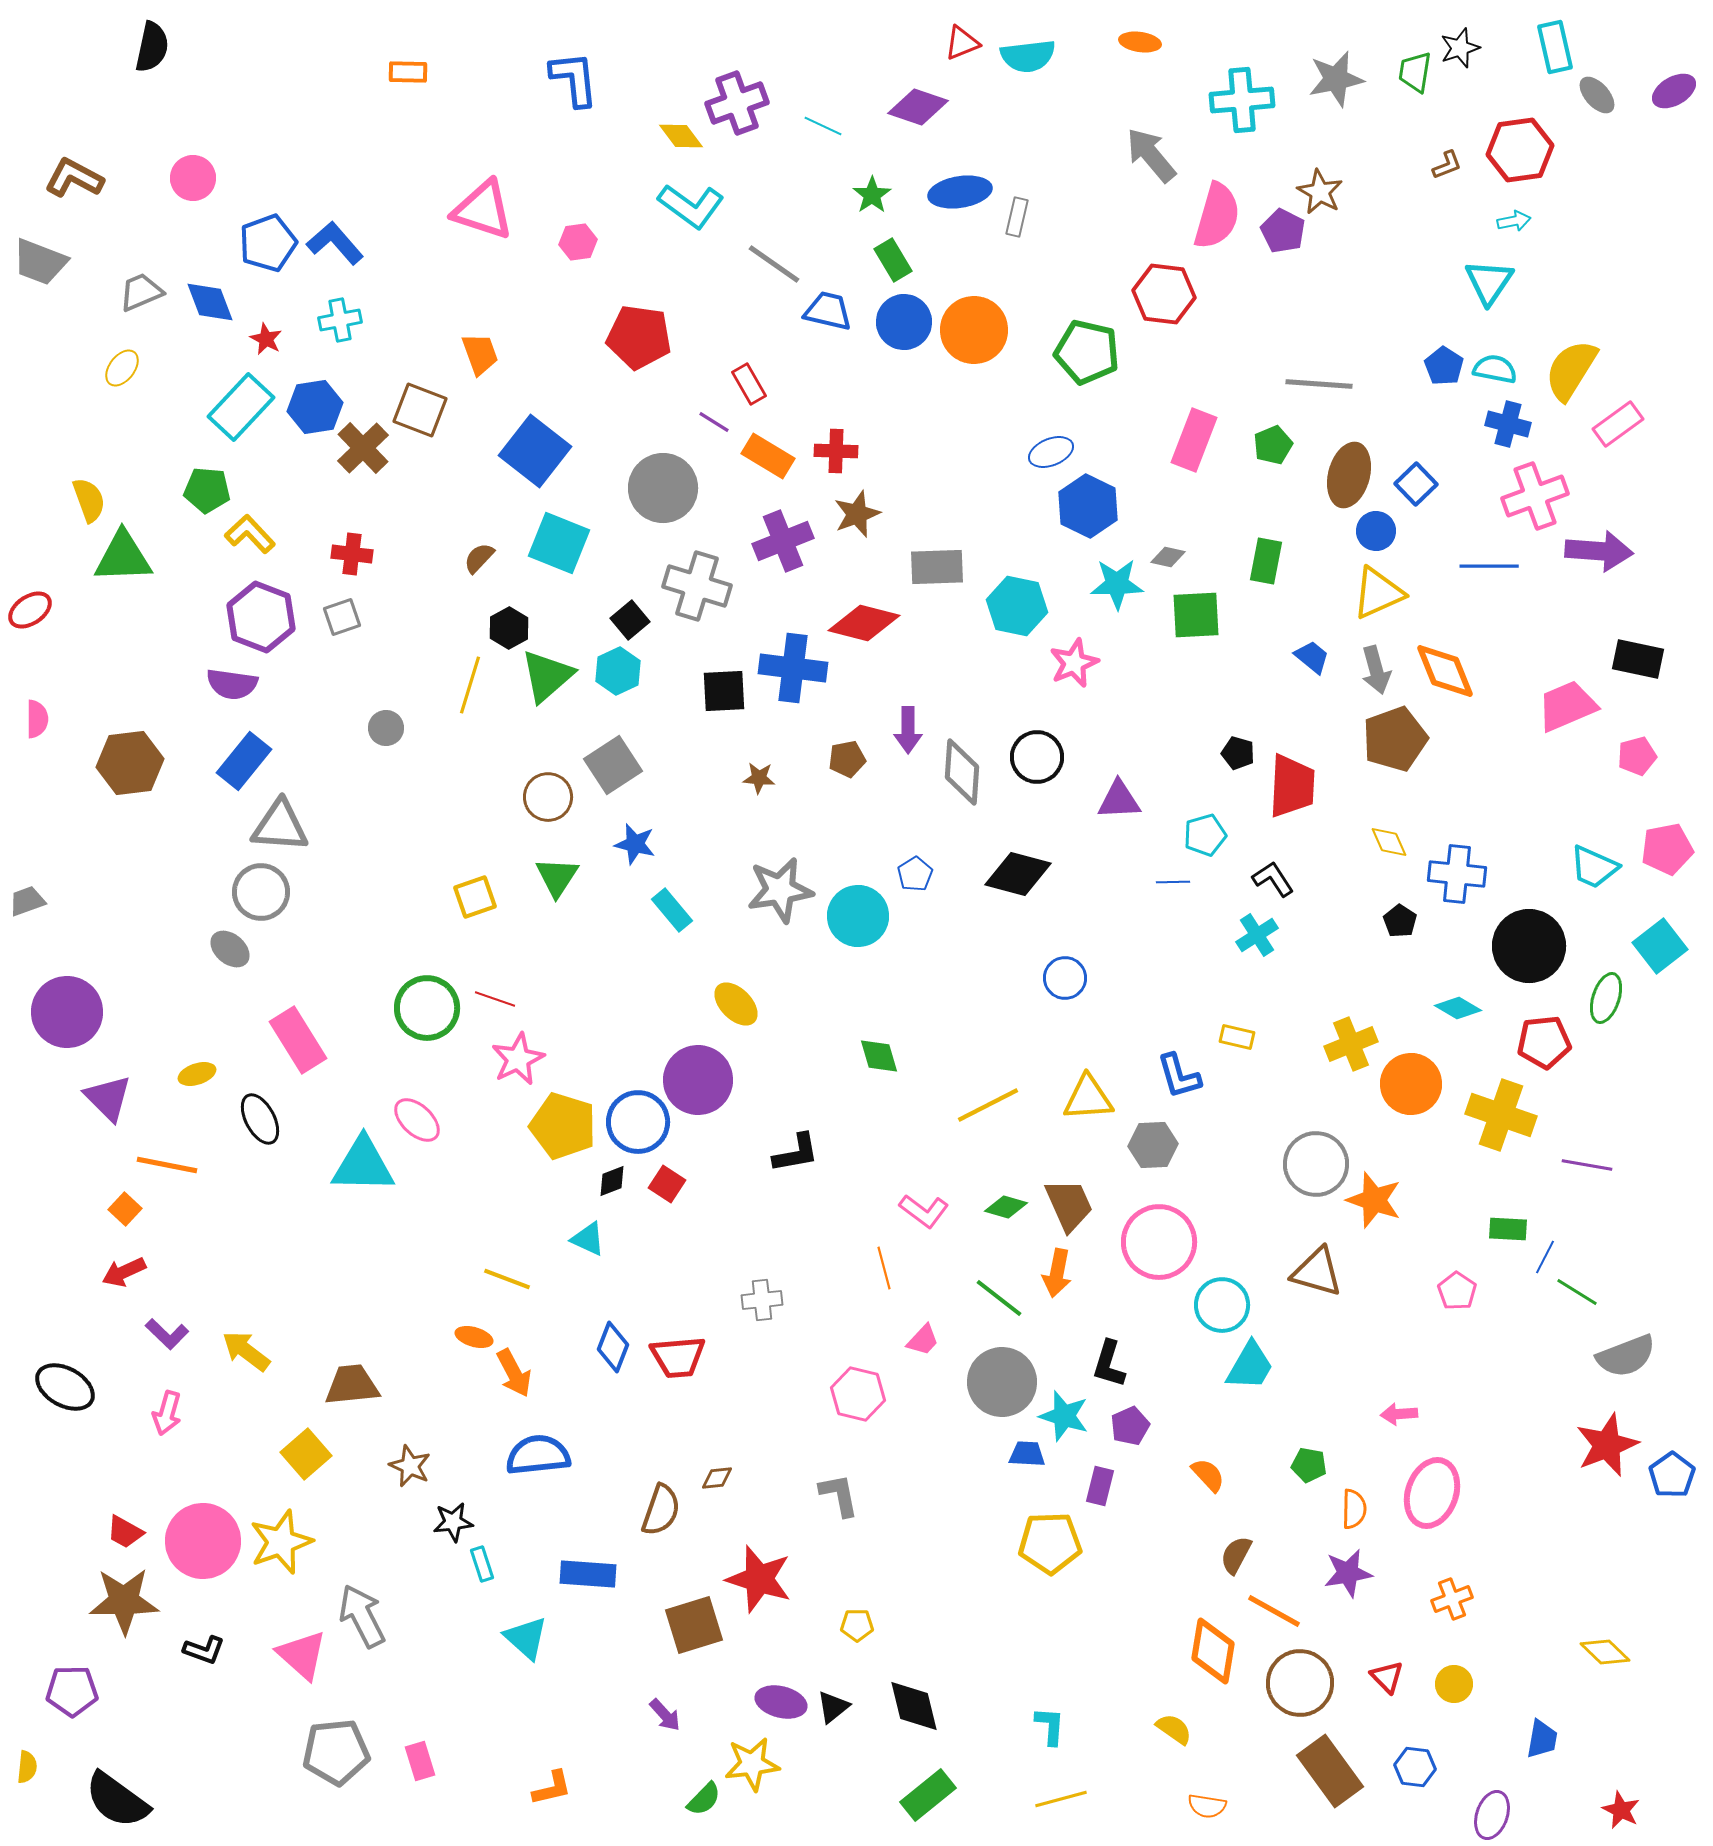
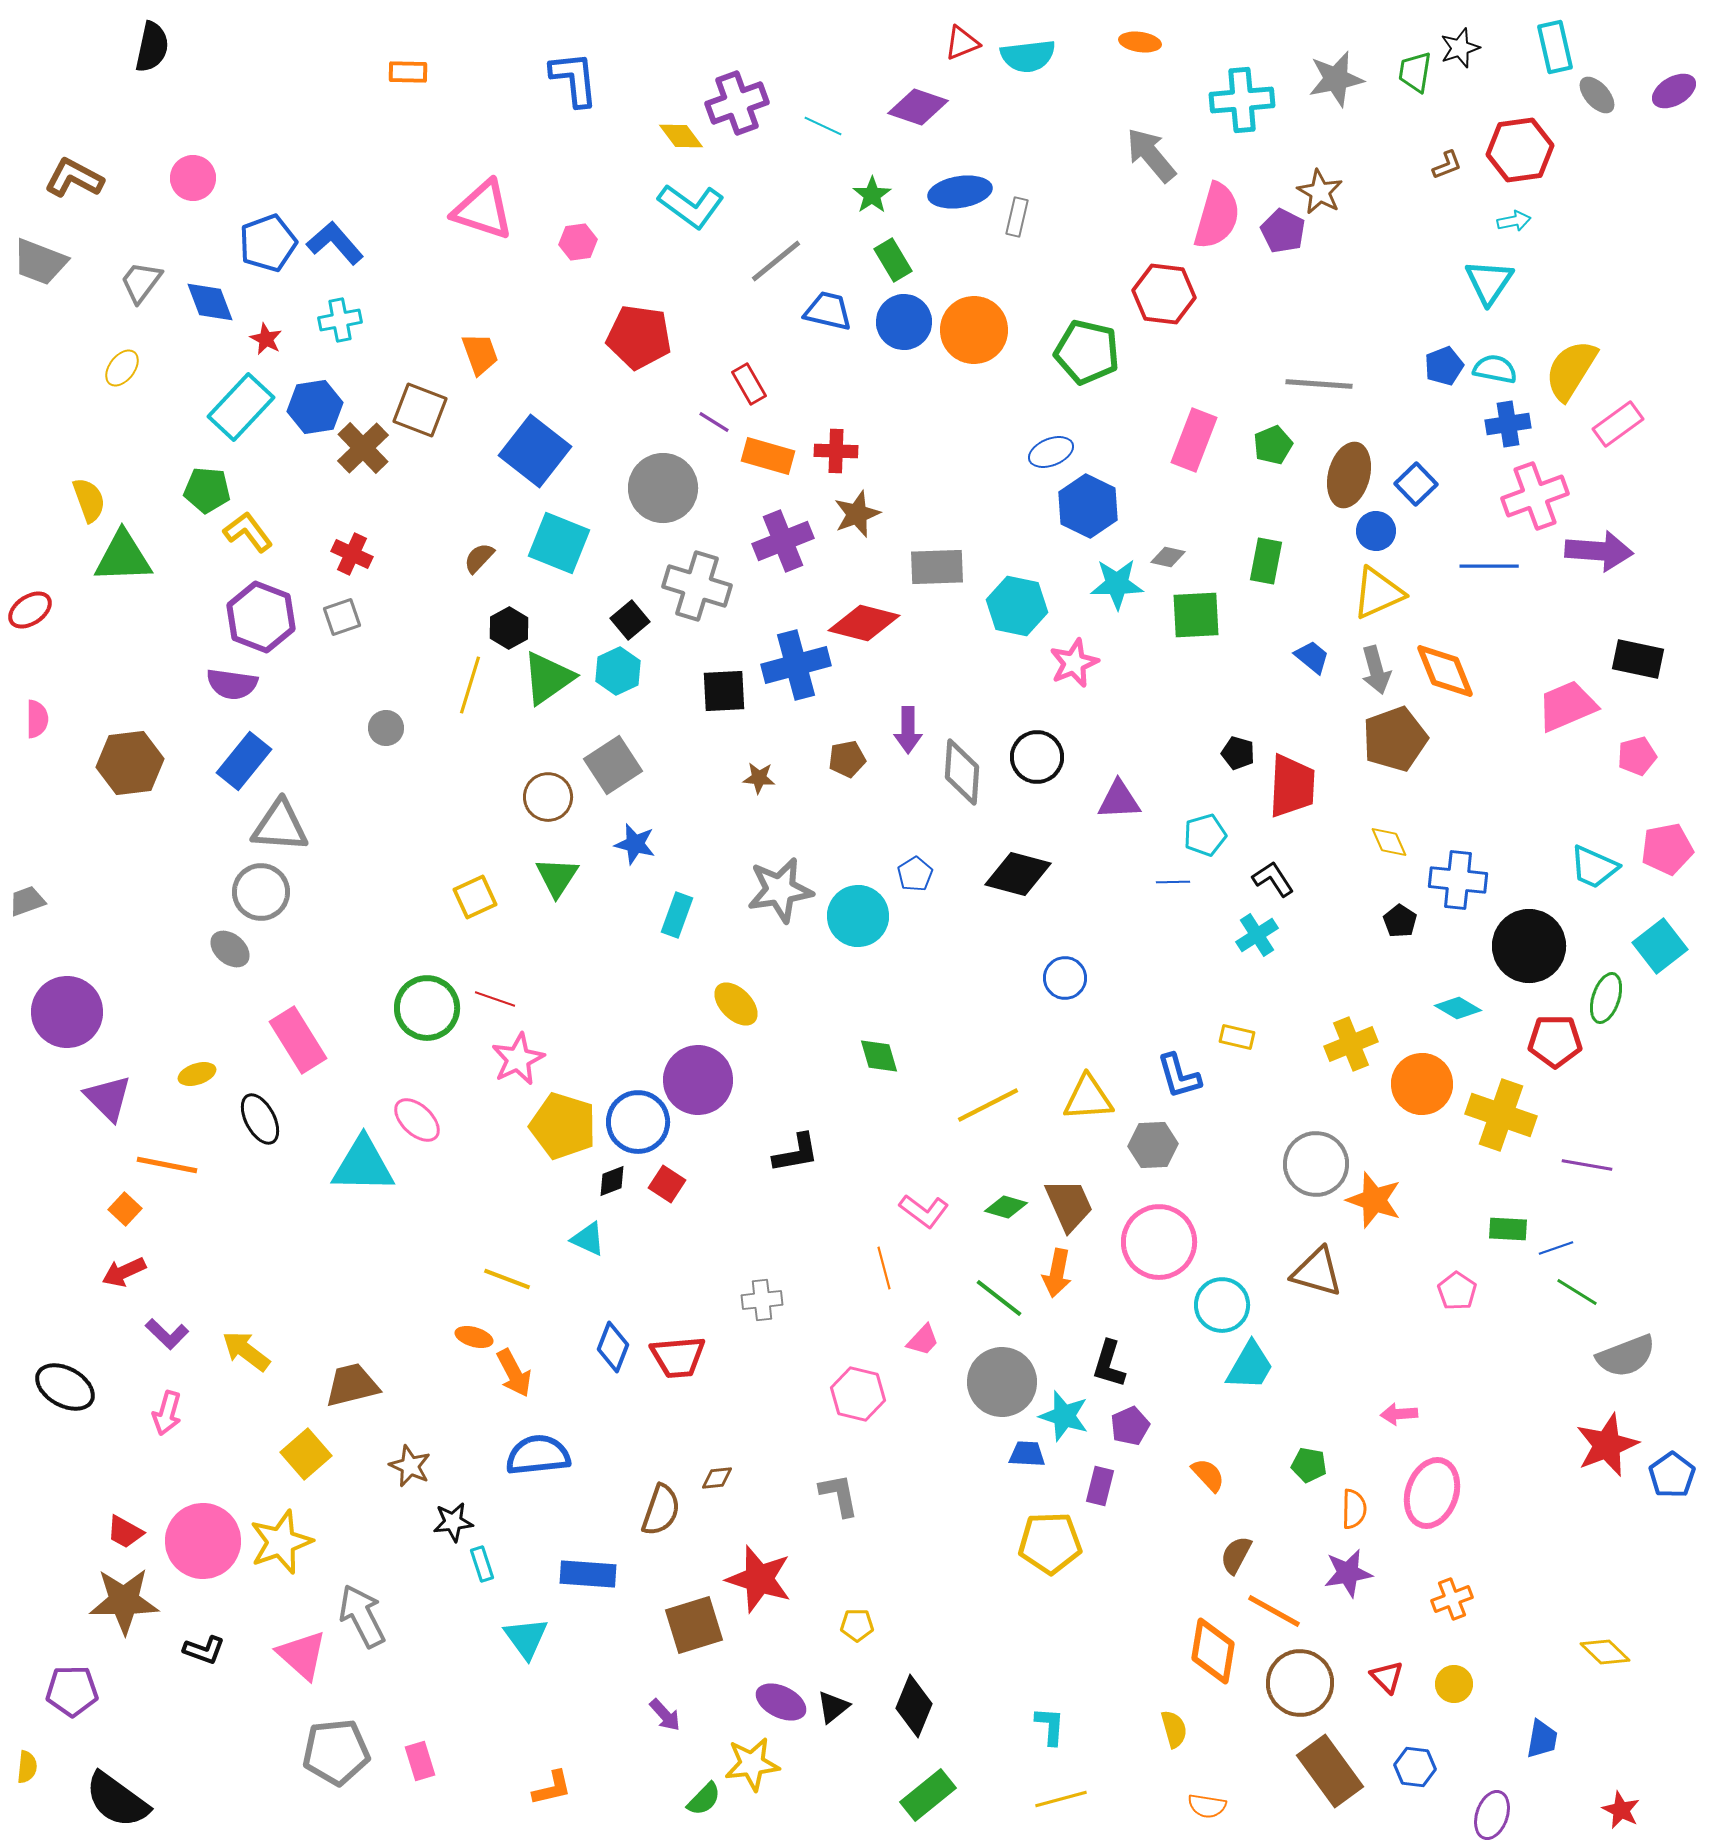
gray line at (774, 264): moved 2 px right, 3 px up; rotated 74 degrees counterclockwise
gray trapezoid at (141, 292): moved 10 px up; rotated 30 degrees counterclockwise
blue pentagon at (1444, 366): rotated 18 degrees clockwise
blue cross at (1508, 424): rotated 24 degrees counterclockwise
orange rectangle at (768, 456): rotated 15 degrees counterclockwise
yellow L-shape at (250, 534): moved 2 px left, 2 px up; rotated 6 degrees clockwise
red cross at (352, 554): rotated 18 degrees clockwise
blue cross at (793, 668): moved 3 px right, 3 px up; rotated 22 degrees counterclockwise
green triangle at (547, 676): moved 1 px right, 2 px down; rotated 6 degrees clockwise
blue cross at (1457, 874): moved 1 px right, 6 px down
yellow square at (475, 897): rotated 6 degrees counterclockwise
cyan rectangle at (672, 910): moved 5 px right, 5 px down; rotated 60 degrees clockwise
red pentagon at (1544, 1042): moved 11 px right, 1 px up; rotated 6 degrees clockwise
orange circle at (1411, 1084): moved 11 px right
blue line at (1545, 1257): moved 11 px right, 9 px up; rotated 44 degrees clockwise
brown trapezoid at (352, 1385): rotated 8 degrees counterclockwise
cyan triangle at (526, 1638): rotated 12 degrees clockwise
purple ellipse at (781, 1702): rotated 12 degrees clockwise
black diamond at (914, 1706): rotated 36 degrees clockwise
yellow semicircle at (1174, 1729): rotated 39 degrees clockwise
